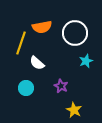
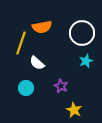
white circle: moved 7 px right
